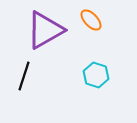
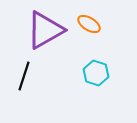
orange ellipse: moved 2 px left, 4 px down; rotated 15 degrees counterclockwise
cyan hexagon: moved 2 px up
